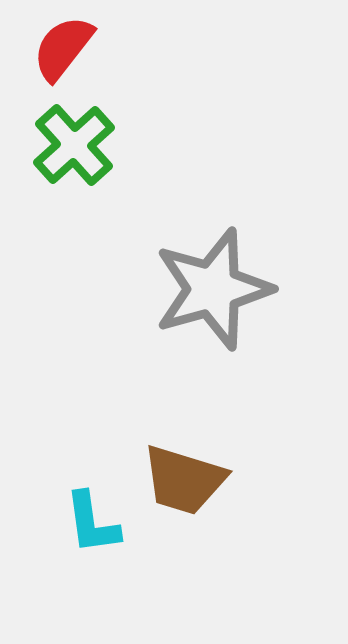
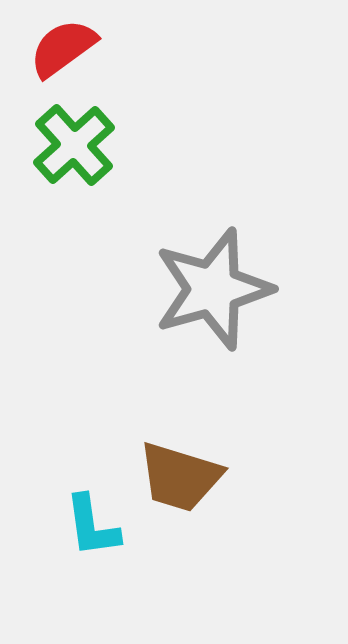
red semicircle: rotated 16 degrees clockwise
brown trapezoid: moved 4 px left, 3 px up
cyan L-shape: moved 3 px down
